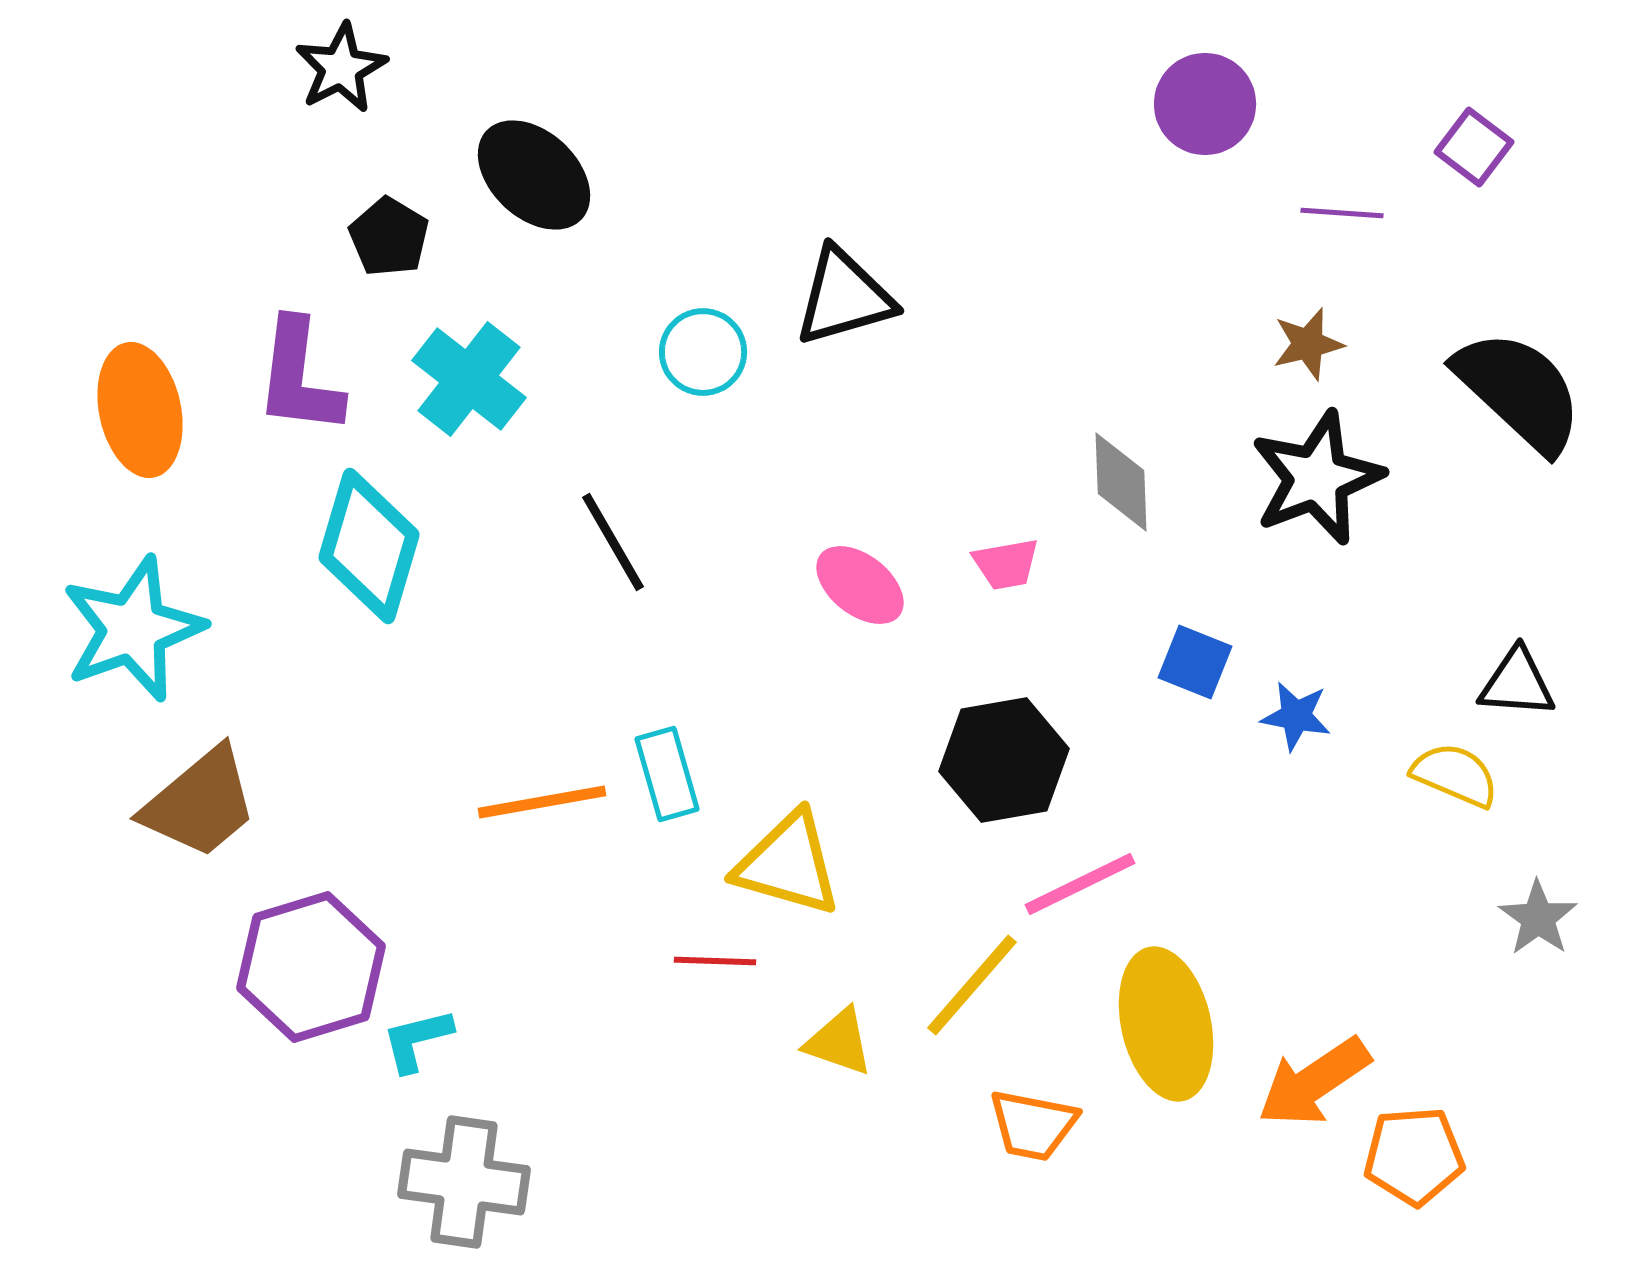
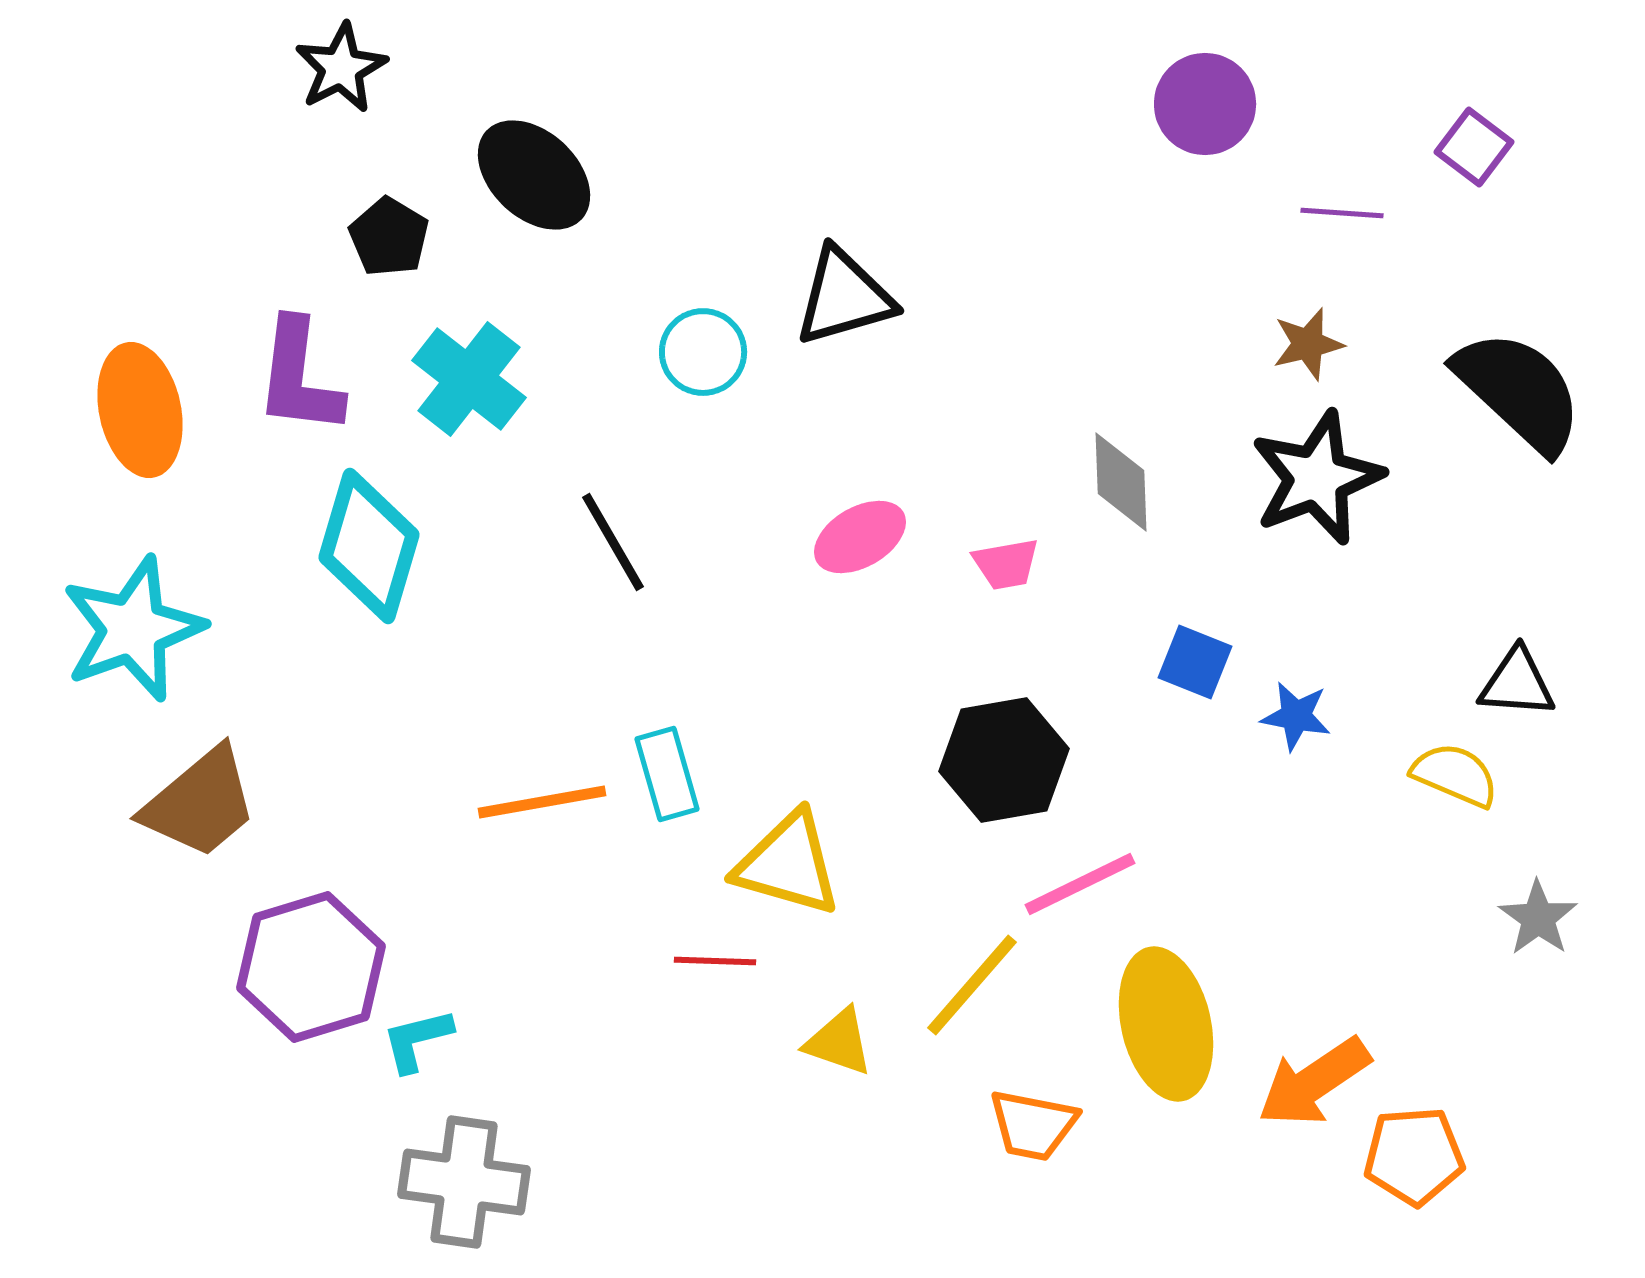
pink ellipse at (860, 585): moved 48 px up; rotated 68 degrees counterclockwise
